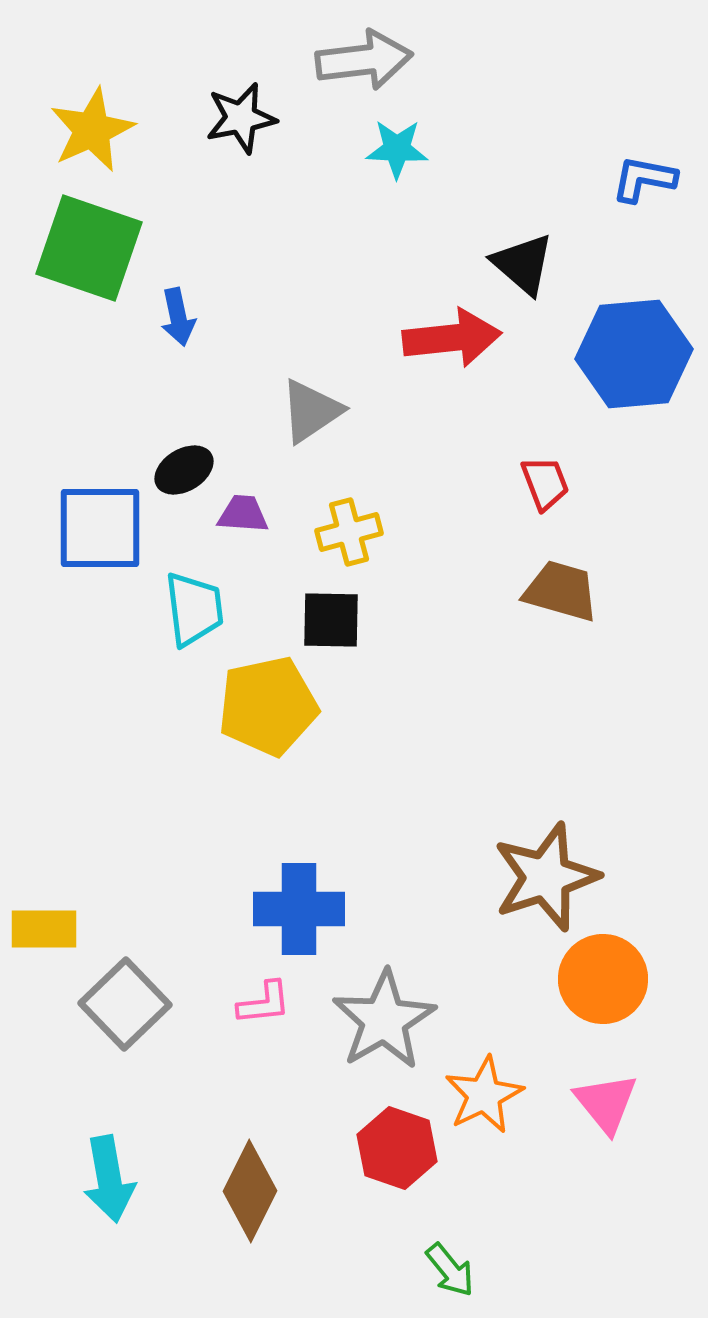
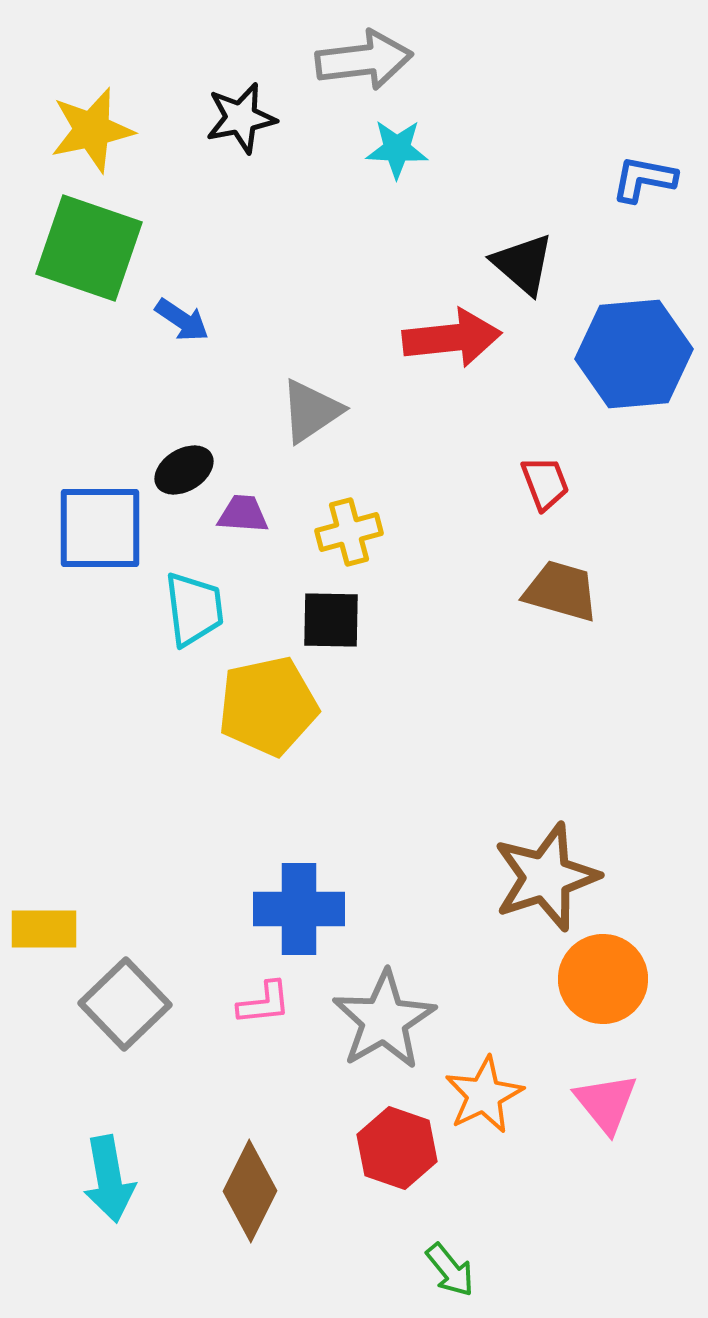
yellow star: rotated 12 degrees clockwise
blue arrow: moved 4 px right, 3 px down; rotated 44 degrees counterclockwise
